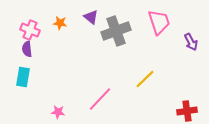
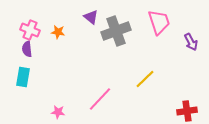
orange star: moved 2 px left, 9 px down
